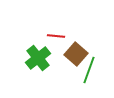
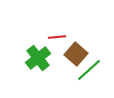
red line: moved 1 px right, 1 px down; rotated 12 degrees counterclockwise
green line: rotated 28 degrees clockwise
